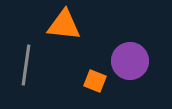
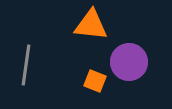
orange triangle: moved 27 px right
purple circle: moved 1 px left, 1 px down
